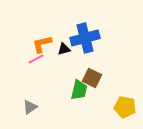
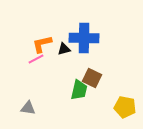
blue cross: moved 1 px left; rotated 16 degrees clockwise
gray triangle: moved 2 px left, 1 px down; rotated 42 degrees clockwise
